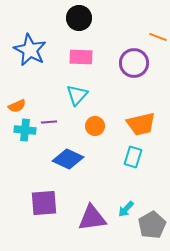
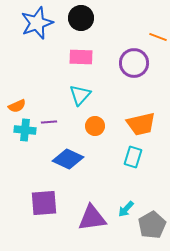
black circle: moved 2 px right
blue star: moved 7 px right, 27 px up; rotated 24 degrees clockwise
cyan triangle: moved 3 px right
